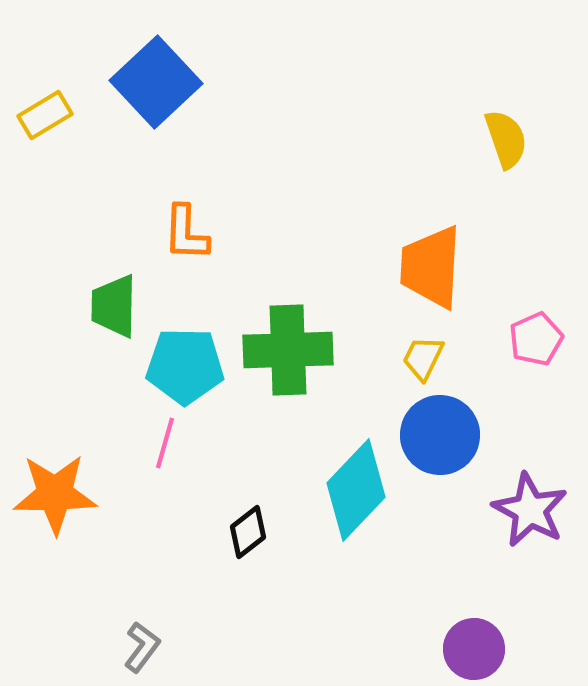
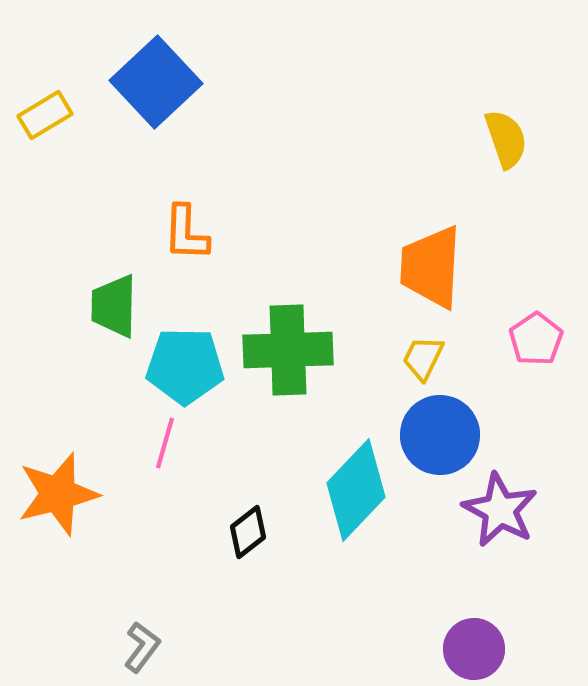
pink pentagon: rotated 10 degrees counterclockwise
orange star: moved 3 px right; rotated 14 degrees counterclockwise
purple star: moved 30 px left
